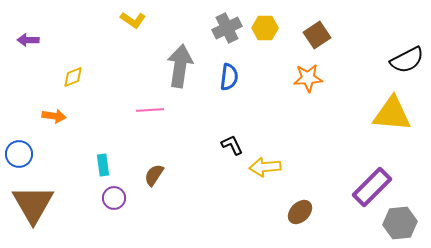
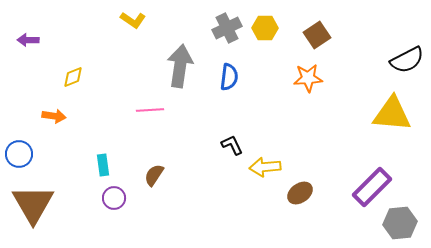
brown ellipse: moved 19 px up; rotated 10 degrees clockwise
